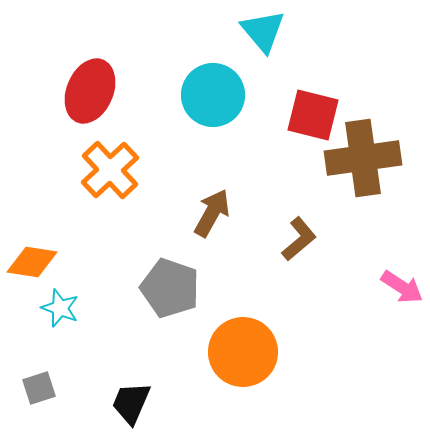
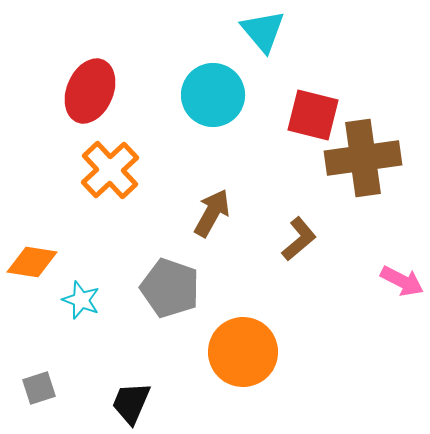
pink arrow: moved 6 px up; rotated 6 degrees counterclockwise
cyan star: moved 21 px right, 8 px up
